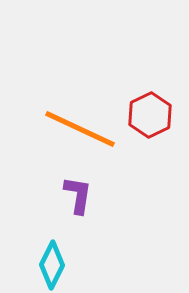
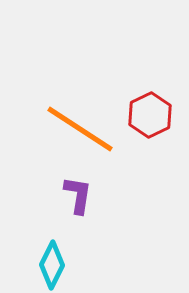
orange line: rotated 8 degrees clockwise
